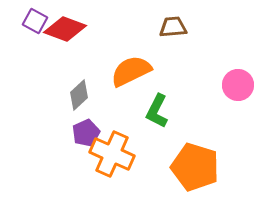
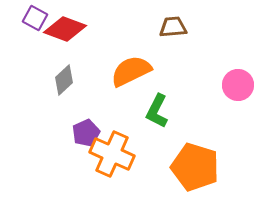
purple square: moved 3 px up
gray diamond: moved 15 px left, 15 px up
